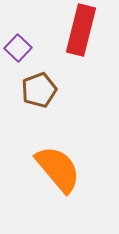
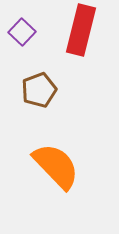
purple square: moved 4 px right, 16 px up
orange semicircle: moved 2 px left, 3 px up; rotated 4 degrees counterclockwise
